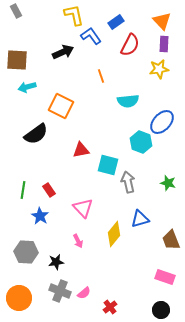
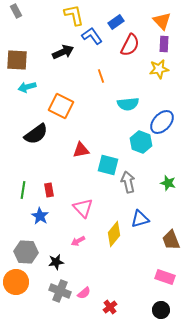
blue L-shape: moved 1 px right
cyan semicircle: moved 3 px down
red rectangle: rotated 24 degrees clockwise
pink arrow: rotated 88 degrees clockwise
orange circle: moved 3 px left, 16 px up
